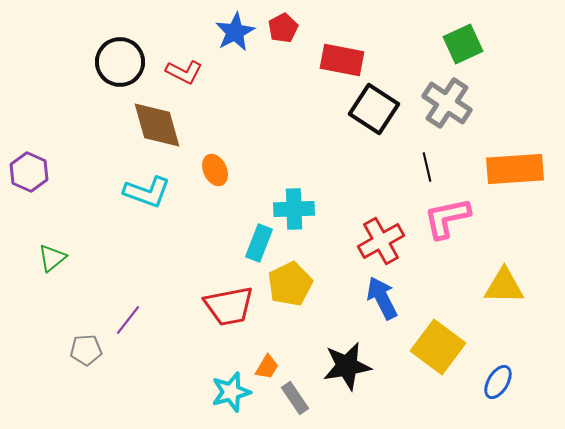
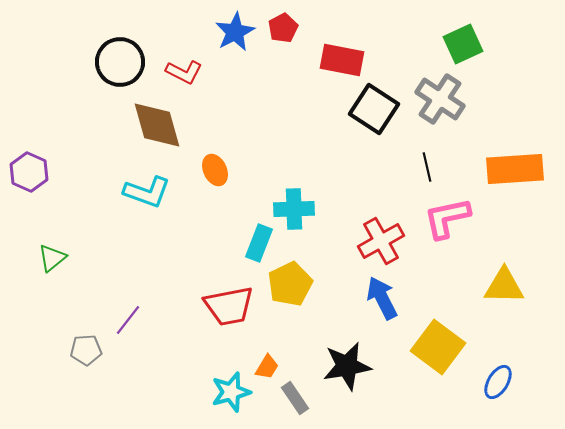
gray cross: moved 7 px left, 4 px up
